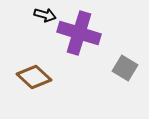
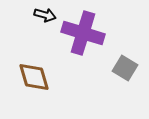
purple cross: moved 4 px right
brown diamond: rotated 32 degrees clockwise
